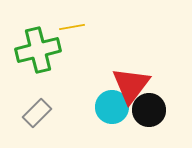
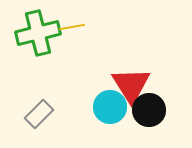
green cross: moved 17 px up
red triangle: rotated 9 degrees counterclockwise
cyan circle: moved 2 px left
gray rectangle: moved 2 px right, 1 px down
